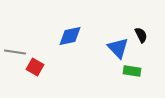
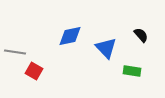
black semicircle: rotated 14 degrees counterclockwise
blue triangle: moved 12 px left
red square: moved 1 px left, 4 px down
